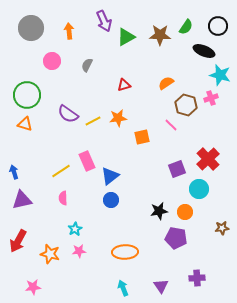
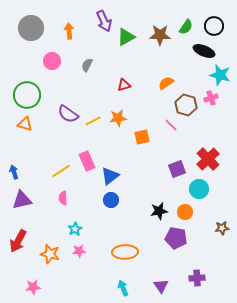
black circle at (218, 26): moved 4 px left
